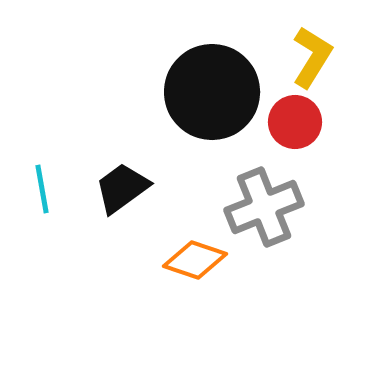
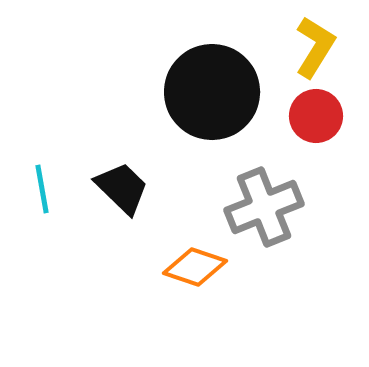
yellow L-shape: moved 3 px right, 10 px up
red circle: moved 21 px right, 6 px up
black trapezoid: rotated 80 degrees clockwise
orange diamond: moved 7 px down
